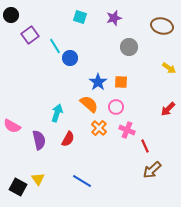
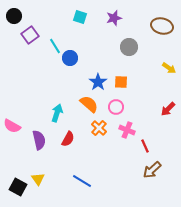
black circle: moved 3 px right, 1 px down
